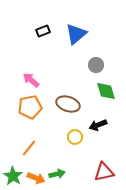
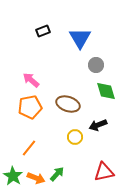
blue triangle: moved 4 px right, 4 px down; rotated 20 degrees counterclockwise
green arrow: rotated 35 degrees counterclockwise
